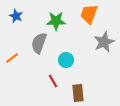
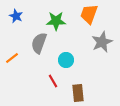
gray star: moved 2 px left
